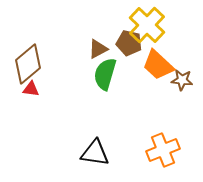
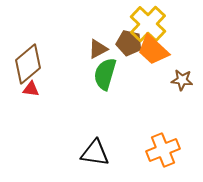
yellow cross: moved 1 px right, 1 px up
orange trapezoid: moved 5 px left, 15 px up
